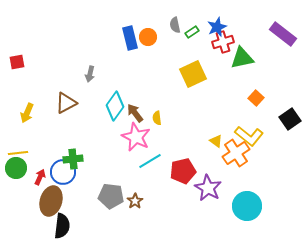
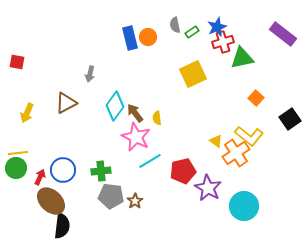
red square: rotated 21 degrees clockwise
green cross: moved 28 px right, 12 px down
blue circle: moved 2 px up
brown ellipse: rotated 64 degrees counterclockwise
cyan circle: moved 3 px left
